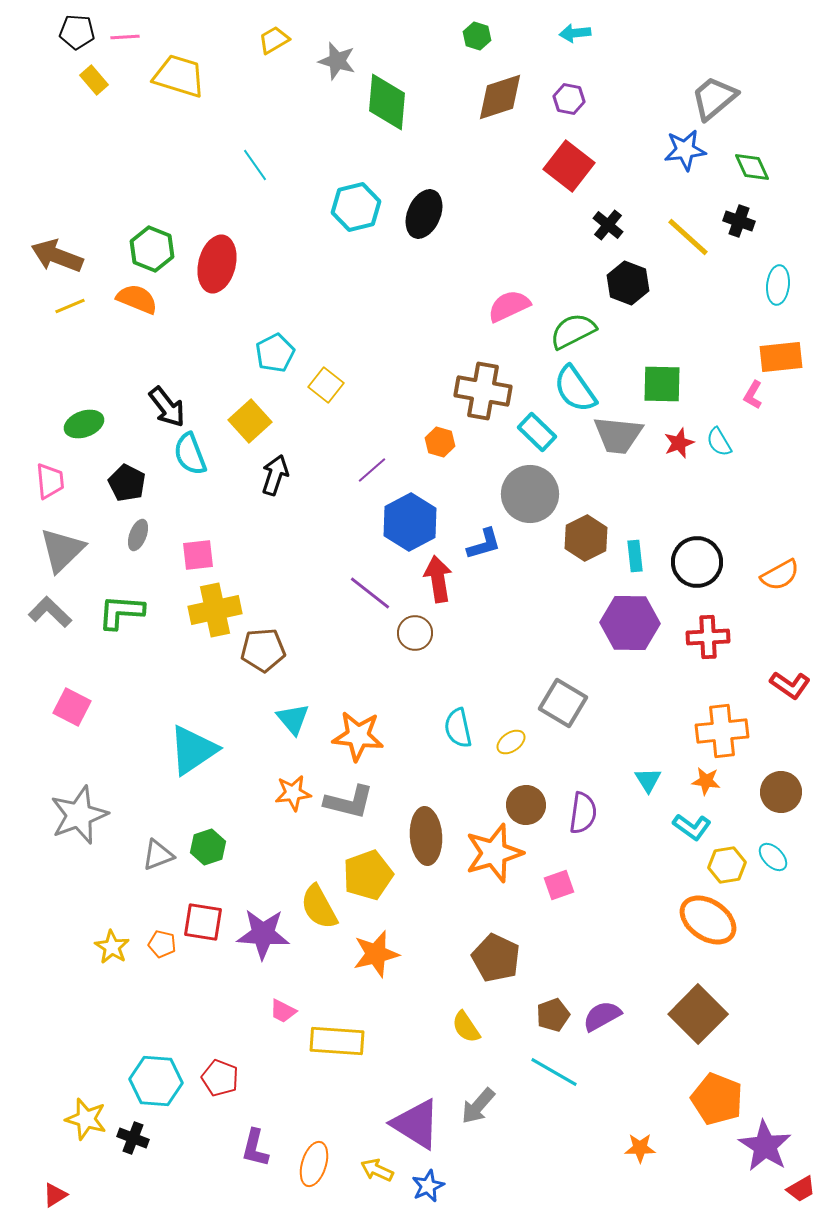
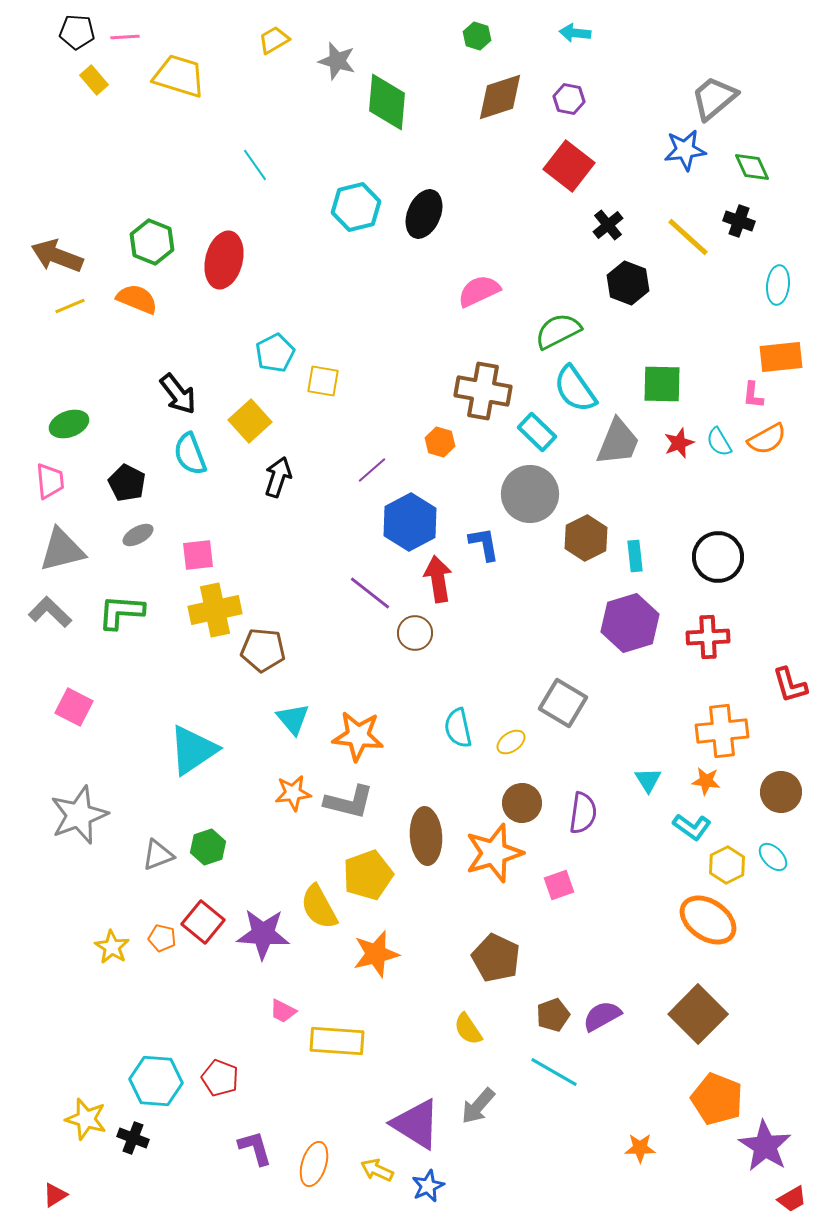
cyan arrow at (575, 33): rotated 12 degrees clockwise
black cross at (608, 225): rotated 12 degrees clockwise
green hexagon at (152, 249): moved 7 px up
red ellipse at (217, 264): moved 7 px right, 4 px up
pink semicircle at (509, 306): moved 30 px left, 15 px up
green semicircle at (573, 331): moved 15 px left
yellow square at (326, 385): moved 3 px left, 4 px up; rotated 28 degrees counterclockwise
pink L-shape at (753, 395): rotated 24 degrees counterclockwise
black arrow at (167, 407): moved 11 px right, 13 px up
green ellipse at (84, 424): moved 15 px left
gray trapezoid at (618, 435): moved 7 px down; rotated 74 degrees counterclockwise
black arrow at (275, 475): moved 3 px right, 2 px down
gray ellipse at (138, 535): rotated 40 degrees clockwise
blue L-shape at (484, 544): rotated 84 degrees counterclockwise
gray triangle at (62, 550): rotated 30 degrees clockwise
black circle at (697, 562): moved 21 px right, 5 px up
orange semicircle at (780, 575): moved 13 px left, 136 px up
purple hexagon at (630, 623): rotated 18 degrees counterclockwise
brown pentagon at (263, 650): rotated 9 degrees clockwise
red L-shape at (790, 685): rotated 39 degrees clockwise
pink square at (72, 707): moved 2 px right
brown circle at (526, 805): moved 4 px left, 2 px up
yellow hexagon at (727, 865): rotated 18 degrees counterclockwise
red square at (203, 922): rotated 30 degrees clockwise
orange pentagon at (162, 944): moved 6 px up
yellow semicircle at (466, 1027): moved 2 px right, 2 px down
purple L-shape at (255, 1148): rotated 150 degrees clockwise
red trapezoid at (801, 1189): moved 9 px left, 10 px down
